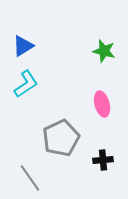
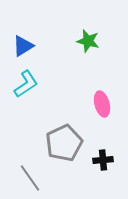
green star: moved 16 px left, 10 px up
gray pentagon: moved 3 px right, 5 px down
